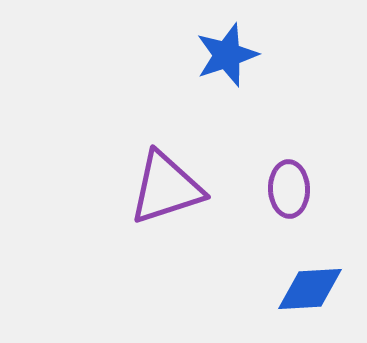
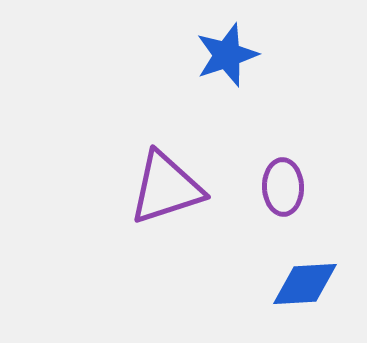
purple ellipse: moved 6 px left, 2 px up
blue diamond: moved 5 px left, 5 px up
